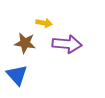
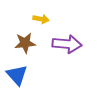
yellow arrow: moved 3 px left, 4 px up
brown star: rotated 15 degrees counterclockwise
